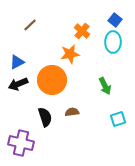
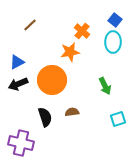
orange star: moved 2 px up
